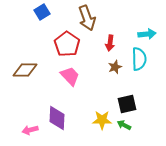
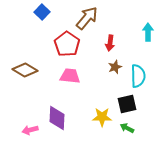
blue square: rotated 14 degrees counterclockwise
brown arrow: rotated 120 degrees counterclockwise
cyan arrow: moved 1 px right, 2 px up; rotated 84 degrees counterclockwise
cyan semicircle: moved 1 px left, 17 px down
brown diamond: rotated 30 degrees clockwise
pink trapezoid: rotated 40 degrees counterclockwise
yellow star: moved 3 px up
green arrow: moved 3 px right, 3 px down
